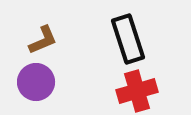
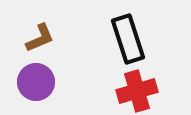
brown L-shape: moved 3 px left, 2 px up
